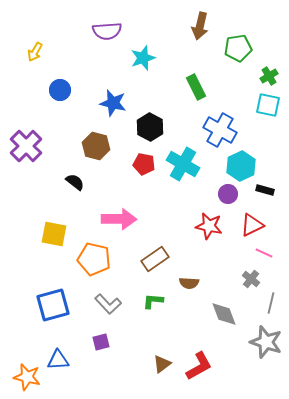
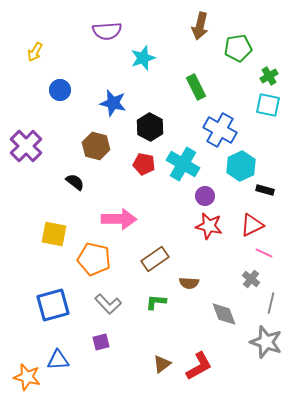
purple circle: moved 23 px left, 2 px down
green L-shape: moved 3 px right, 1 px down
